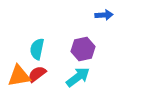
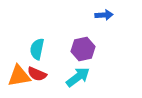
red semicircle: rotated 120 degrees counterclockwise
